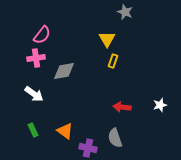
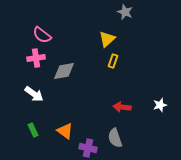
pink semicircle: rotated 90 degrees clockwise
yellow triangle: rotated 18 degrees clockwise
